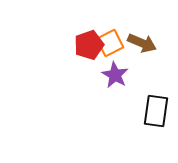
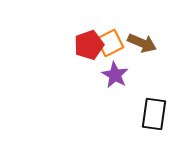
black rectangle: moved 2 px left, 3 px down
